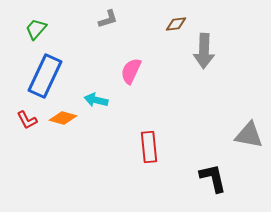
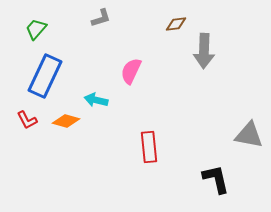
gray L-shape: moved 7 px left, 1 px up
orange diamond: moved 3 px right, 3 px down
black L-shape: moved 3 px right, 1 px down
